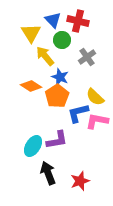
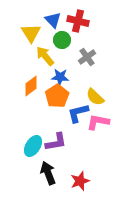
blue star: rotated 18 degrees counterclockwise
orange diamond: rotated 70 degrees counterclockwise
pink L-shape: moved 1 px right, 1 px down
purple L-shape: moved 1 px left, 2 px down
